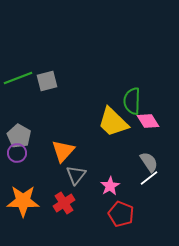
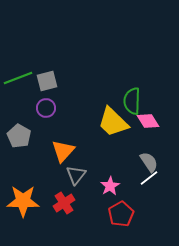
purple circle: moved 29 px right, 45 px up
red pentagon: rotated 20 degrees clockwise
